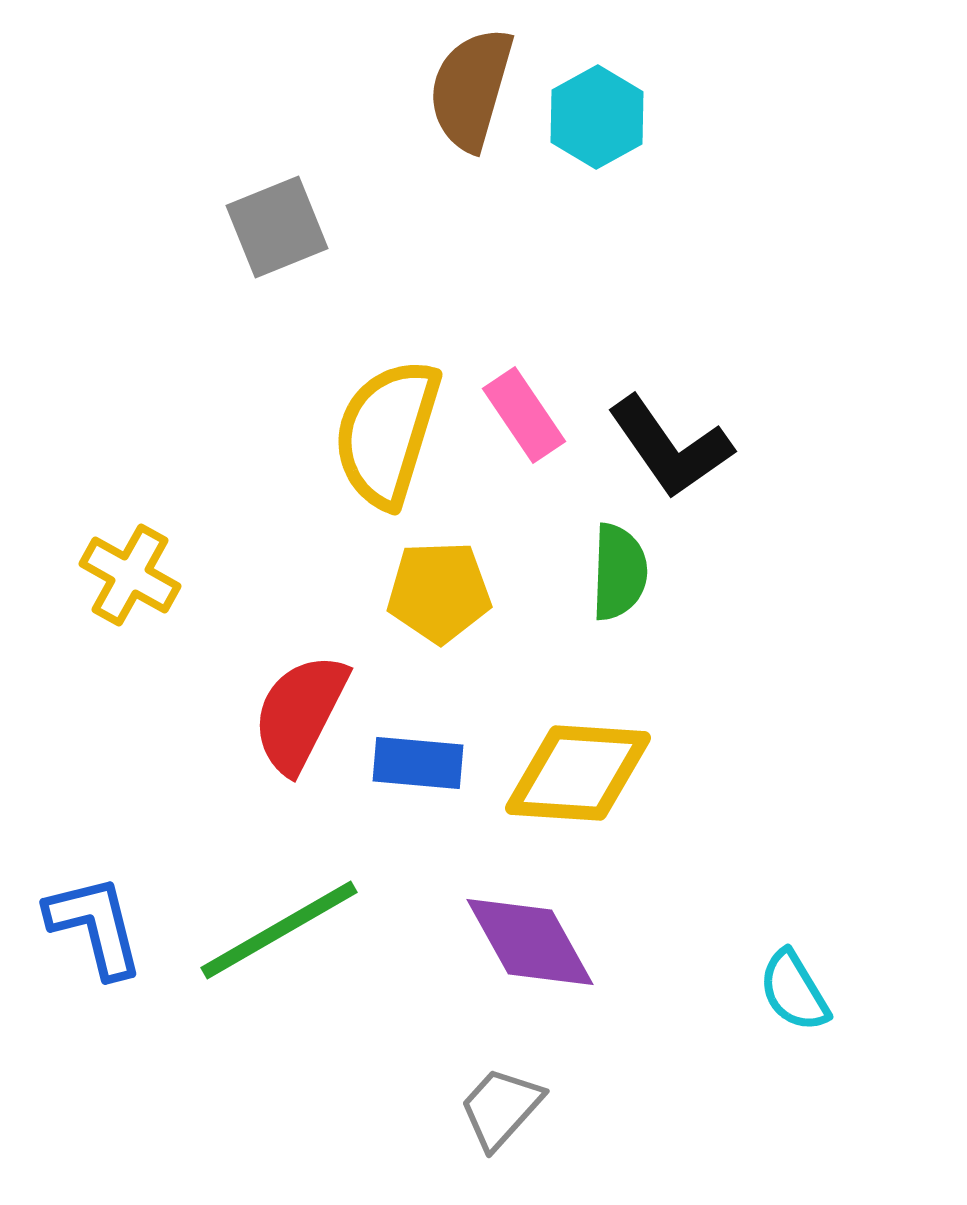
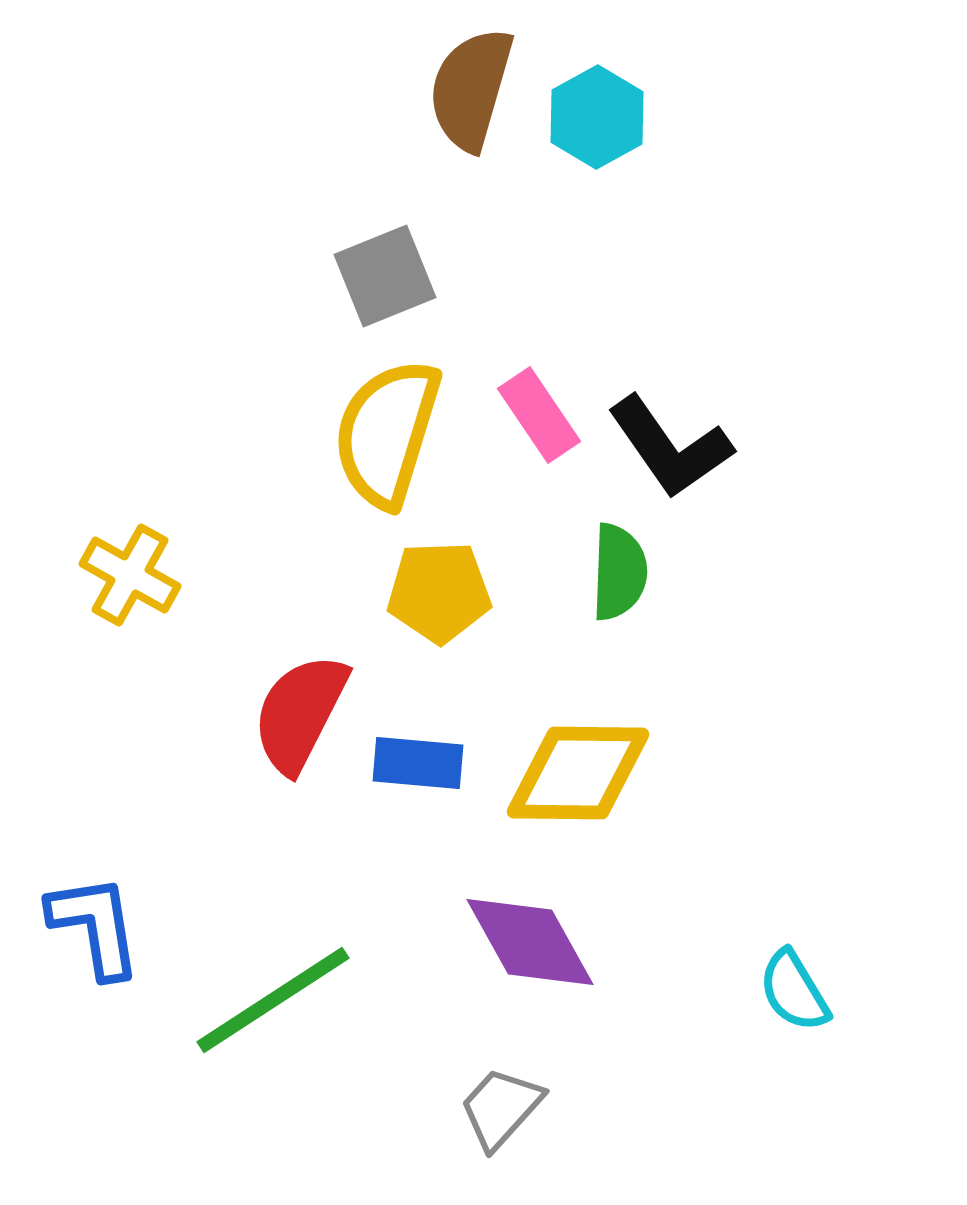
gray square: moved 108 px right, 49 px down
pink rectangle: moved 15 px right
yellow diamond: rotated 3 degrees counterclockwise
blue L-shape: rotated 5 degrees clockwise
green line: moved 6 px left, 70 px down; rotated 3 degrees counterclockwise
